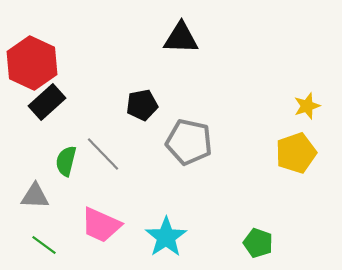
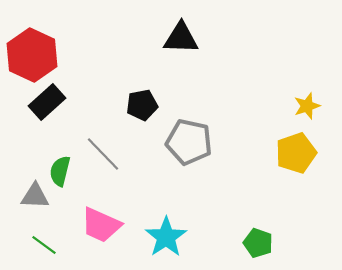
red hexagon: moved 8 px up
green semicircle: moved 6 px left, 10 px down
